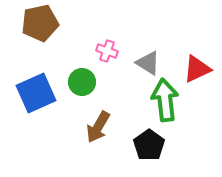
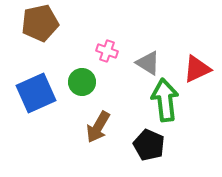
black pentagon: rotated 12 degrees counterclockwise
